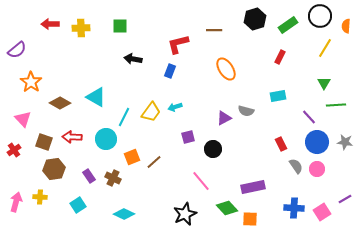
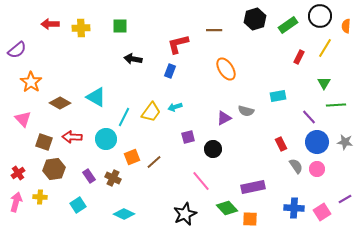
red rectangle at (280, 57): moved 19 px right
red cross at (14, 150): moved 4 px right, 23 px down
